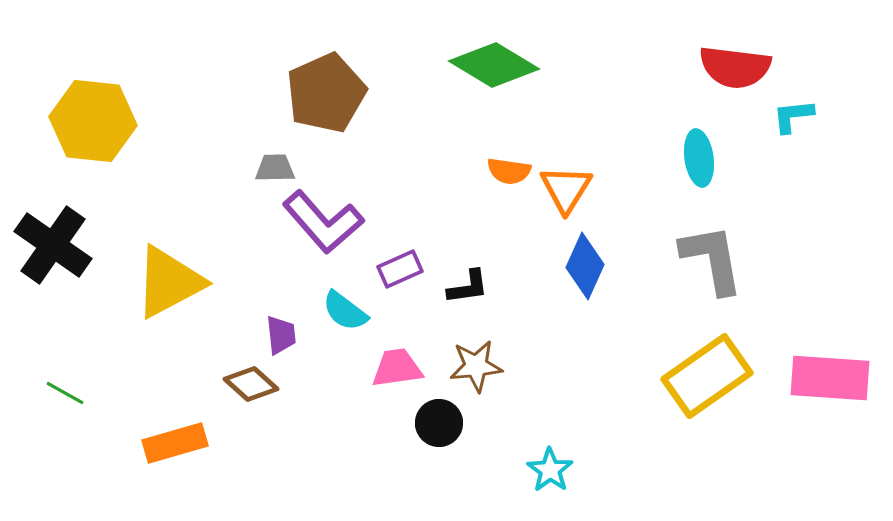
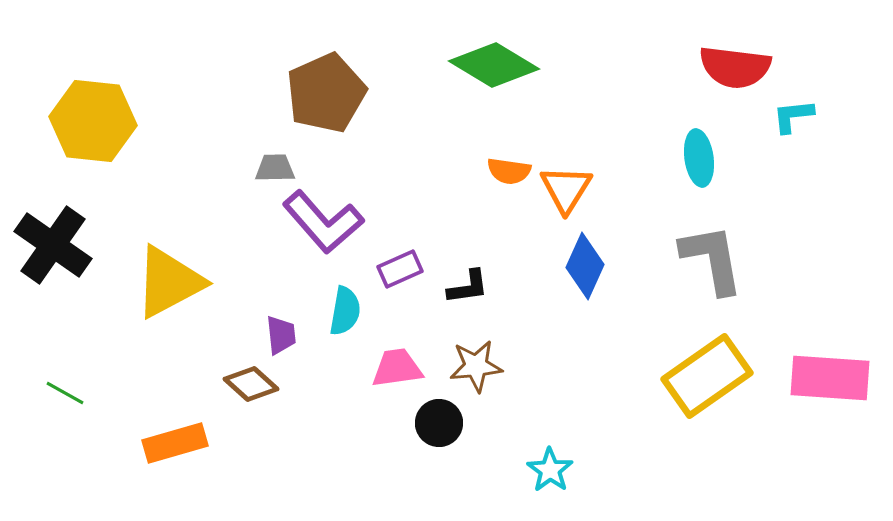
cyan semicircle: rotated 117 degrees counterclockwise
